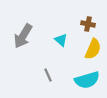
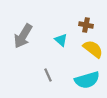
brown cross: moved 2 px left, 1 px down
yellow semicircle: rotated 75 degrees counterclockwise
